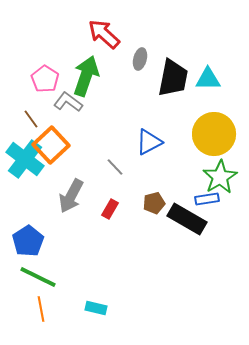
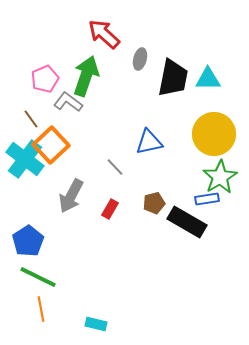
pink pentagon: rotated 16 degrees clockwise
blue triangle: rotated 16 degrees clockwise
black rectangle: moved 3 px down
cyan rectangle: moved 16 px down
